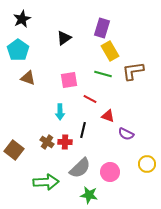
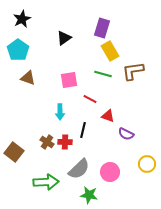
brown square: moved 2 px down
gray semicircle: moved 1 px left, 1 px down
